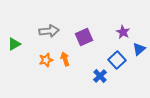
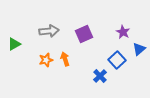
purple square: moved 3 px up
